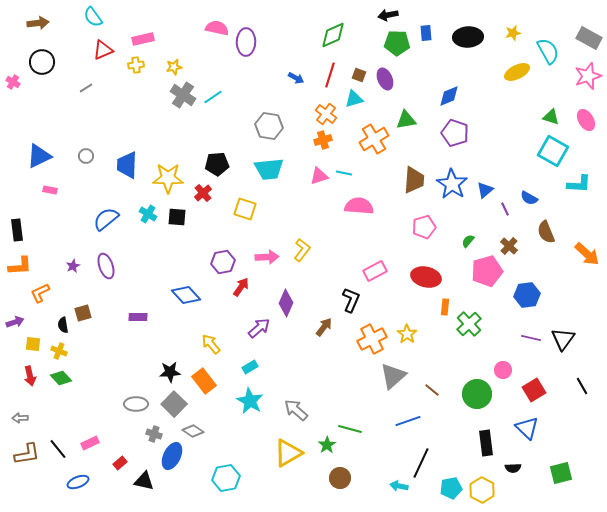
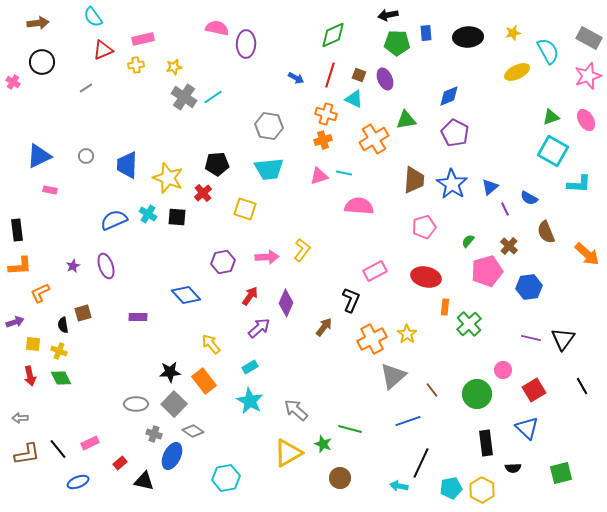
purple ellipse at (246, 42): moved 2 px down
gray cross at (183, 95): moved 1 px right, 2 px down
cyan triangle at (354, 99): rotated 42 degrees clockwise
orange cross at (326, 114): rotated 20 degrees counterclockwise
green triangle at (551, 117): rotated 36 degrees counterclockwise
purple pentagon at (455, 133): rotated 8 degrees clockwise
yellow star at (168, 178): rotated 20 degrees clockwise
blue triangle at (485, 190): moved 5 px right, 3 px up
blue semicircle at (106, 219): moved 8 px right, 1 px down; rotated 16 degrees clockwise
red arrow at (241, 287): moved 9 px right, 9 px down
blue hexagon at (527, 295): moved 2 px right, 8 px up
green diamond at (61, 378): rotated 15 degrees clockwise
brown line at (432, 390): rotated 14 degrees clockwise
green star at (327, 445): moved 4 px left, 1 px up; rotated 18 degrees counterclockwise
